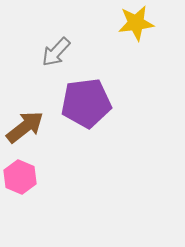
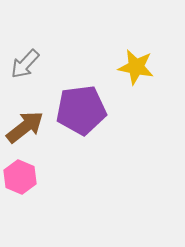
yellow star: moved 44 px down; rotated 18 degrees clockwise
gray arrow: moved 31 px left, 12 px down
purple pentagon: moved 5 px left, 7 px down
